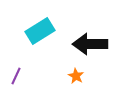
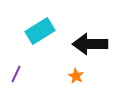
purple line: moved 2 px up
